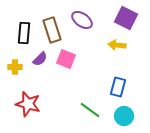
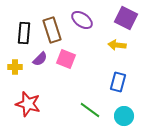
blue rectangle: moved 5 px up
